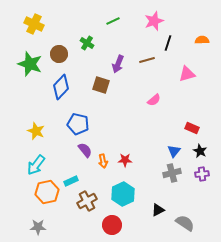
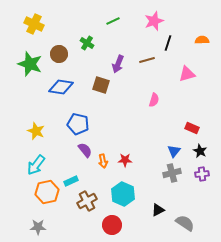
blue diamond: rotated 55 degrees clockwise
pink semicircle: rotated 32 degrees counterclockwise
cyan hexagon: rotated 10 degrees counterclockwise
